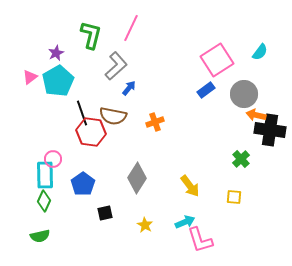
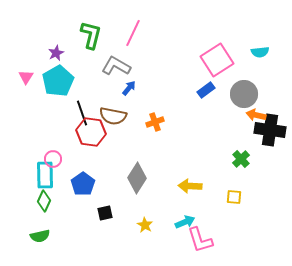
pink line: moved 2 px right, 5 px down
cyan semicircle: rotated 48 degrees clockwise
gray L-shape: rotated 108 degrees counterclockwise
pink triangle: moved 4 px left; rotated 21 degrees counterclockwise
yellow arrow: rotated 130 degrees clockwise
